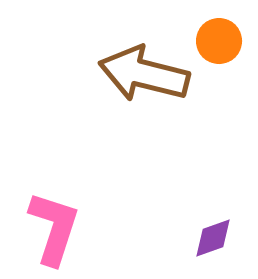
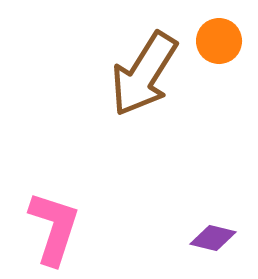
brown arrow: rotated 72 degrees counterclockwise
purple diamond: rotated 33 degrees clockwise
